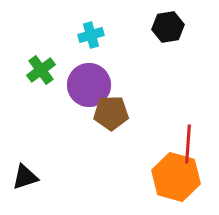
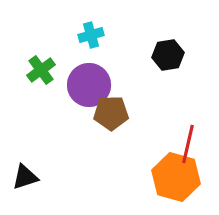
black hexagon: moved 28 px down
red line: rotated 9 degrees clockwise
